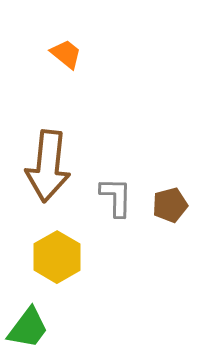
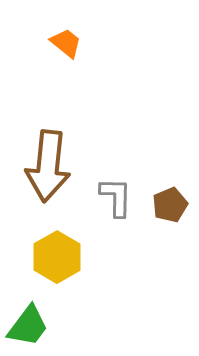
orange trapezoid: moved 11 px up
brown pentagon: rotated 8 degrees counterclockwise
green trapezoid: moved 2 px up
